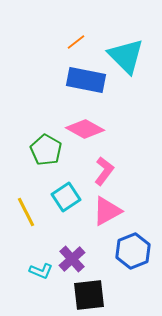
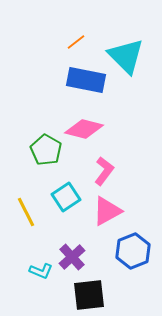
pink diamond: moved 1 px left; rotated 15 degrees counterclockwise
purple cross: moved 2 px up
